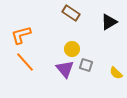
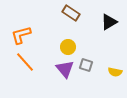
yellow circle: moved 4 px left, 2 px up
yellow semicircle: moved 1 px left, 1 px up; rotated 32 degrees counterclockwise
